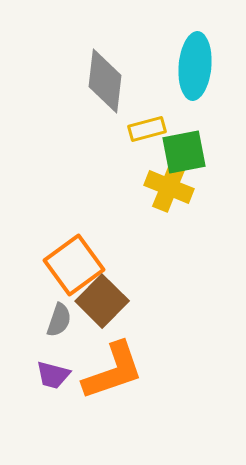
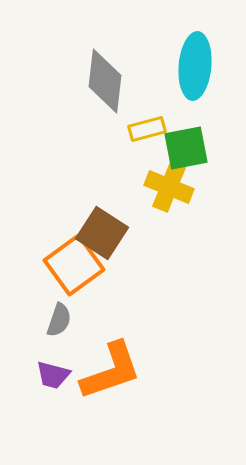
green square: moved 2 px right, 4 px up
brown square: moved 68 px up; rotated 12 degrees counterclockwise
orange L-shape: moved 2 px left
